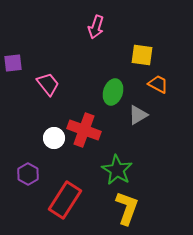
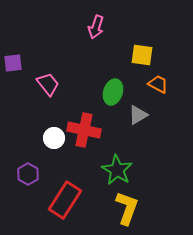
red cross: rotated 8 degrees counterclockwise
